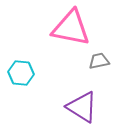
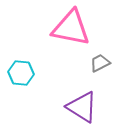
gray trapezoid: moved 1 px right, 2 px down; rotated 15 degrees counterclockwise
